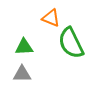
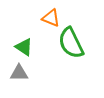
green triangle: rotated 36 degrees clockwise
gray triangle: moved 3 px left, 1 px up
